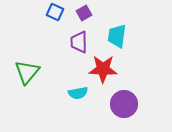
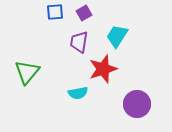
blue square: rotated 30 degrees counterclockwise
cyan trapezoid: rotated 25 degrees clockwise
purple trapezoid: rotated 10 degrees clockwise
red star: rotated 20 degrees counterclockwise
purple circle: moved 13 px right
